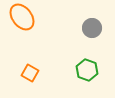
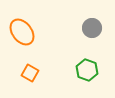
orange ellipse: moved 15 px down
